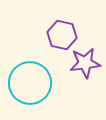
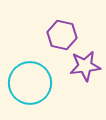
purple star: moved 3 px down
